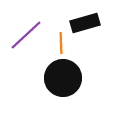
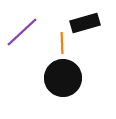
purple line: moved 4 px left, 3 px up
orange line: moved 1 px right
